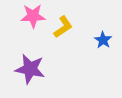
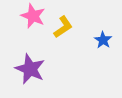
pink star: rotated 25 degrees clockwise
purple star: rotated 12 degrees clockwise
